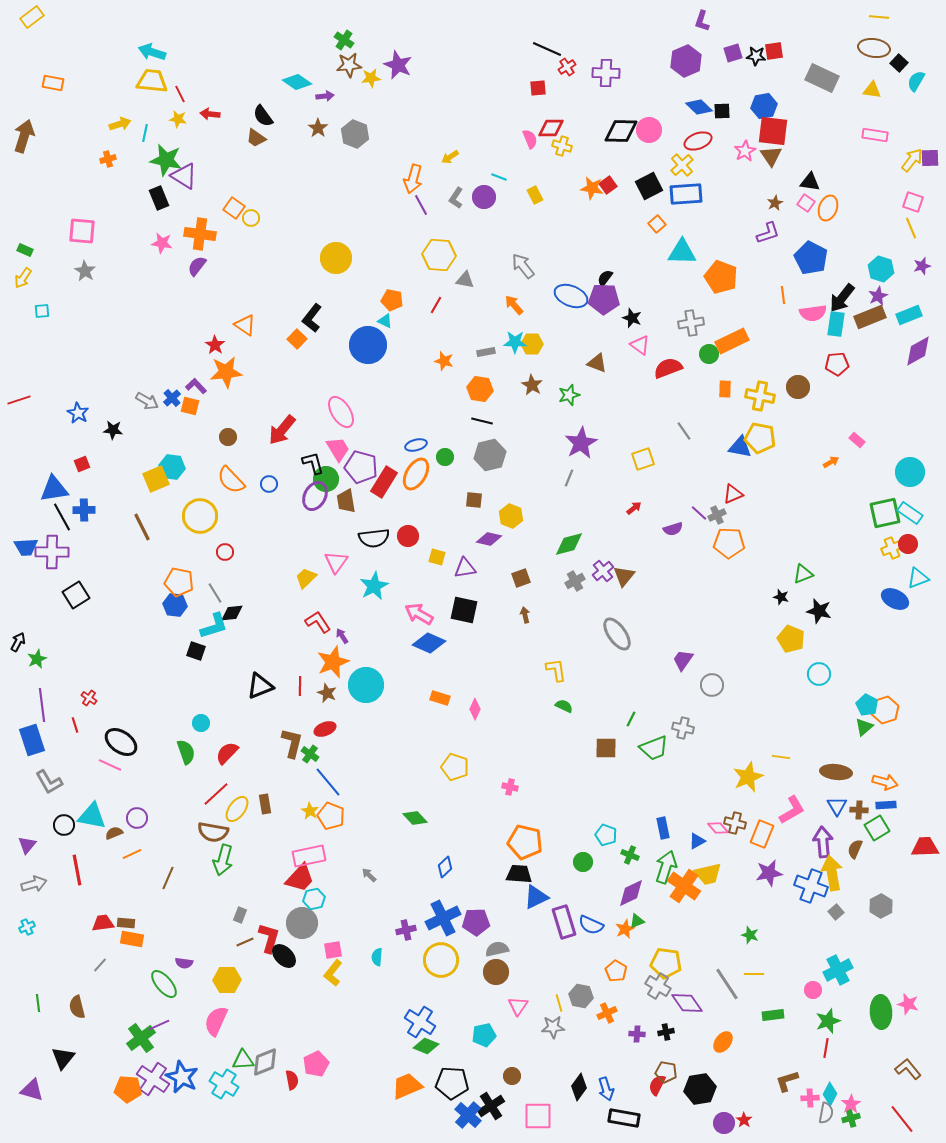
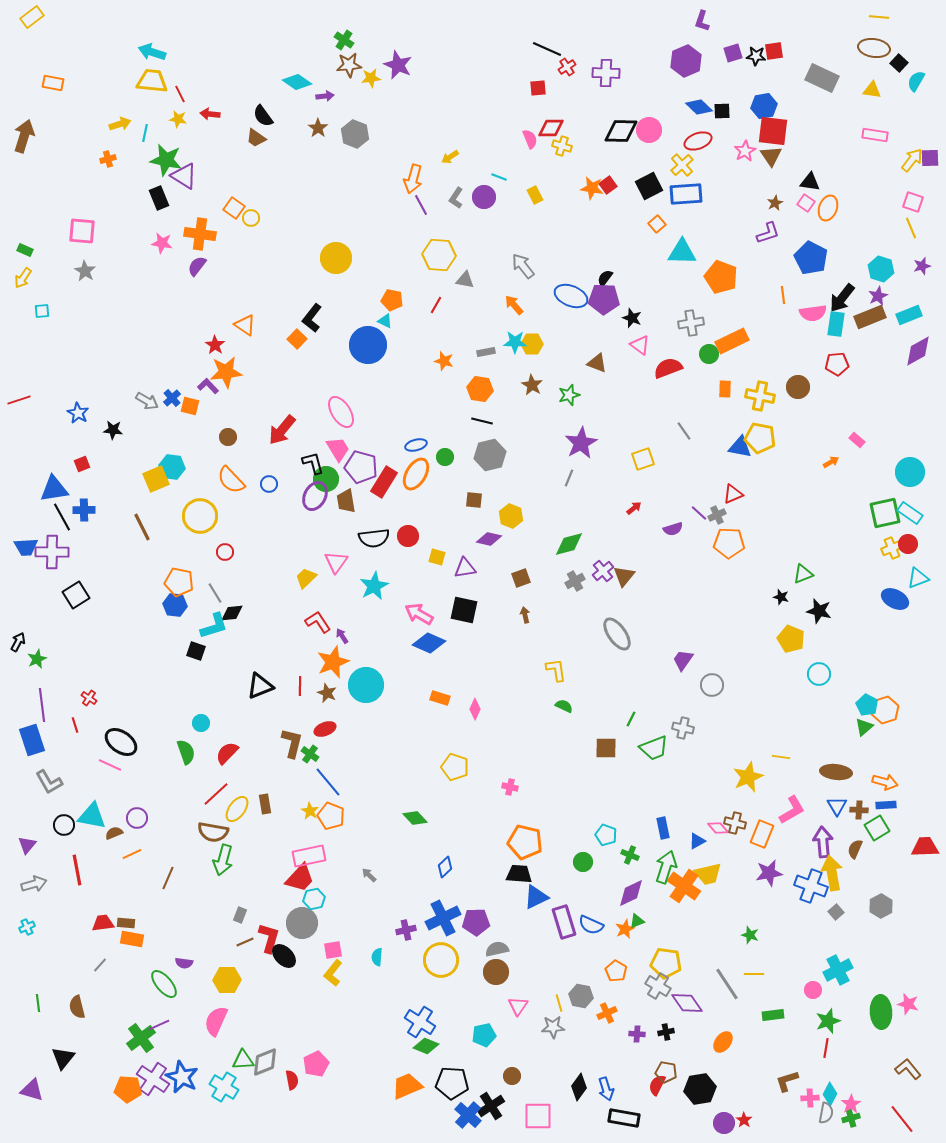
purple L-shape at (196, 386): moved 12 px right
cyan cross at (224, 1084): moved 3 px down
